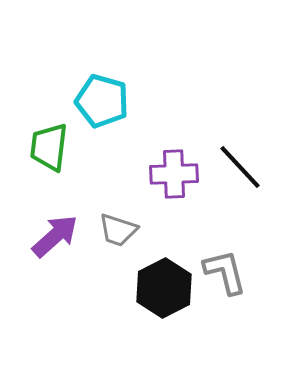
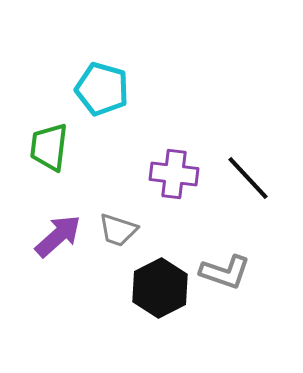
cyan pentagon: moved 12 px up
black line: moved 8 px right, 11 px down
purple cross: rotated 9 degrees clockwise
purple arrow: moved 3 px right
gray L-shape: rotated 123 degrees clockwise
black hexagon: moved 4 px left
